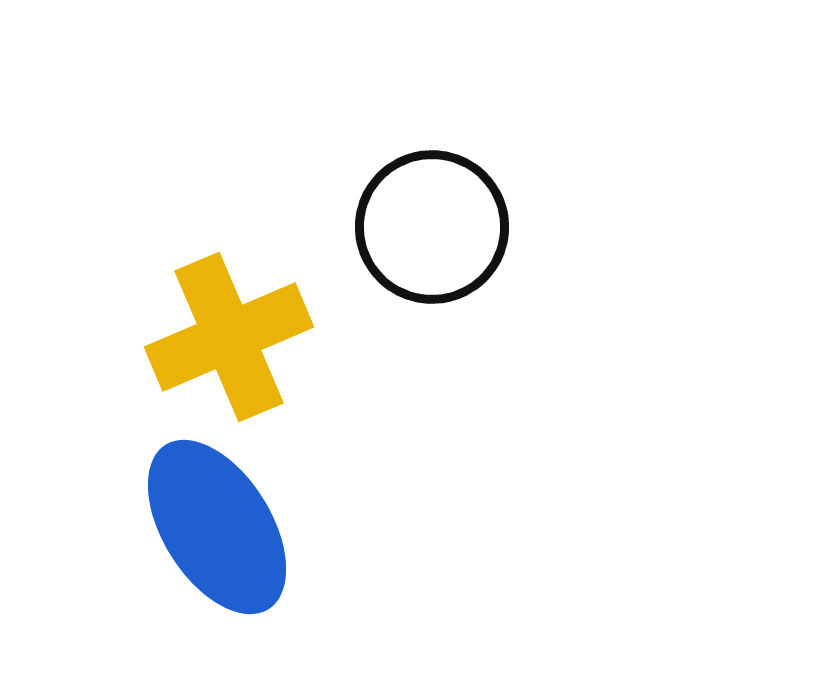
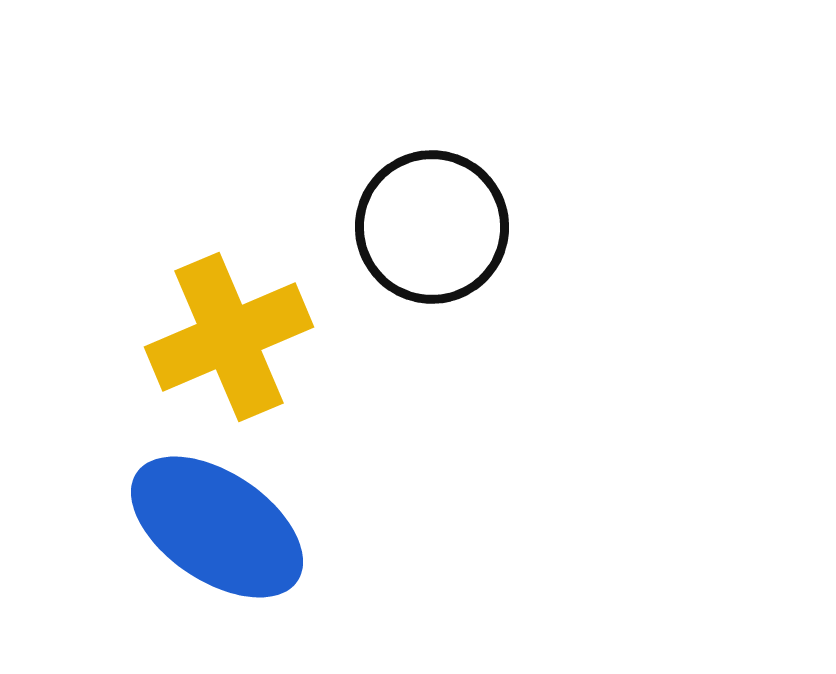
blue ellipse: rotated 24 degrees counterclockwise
